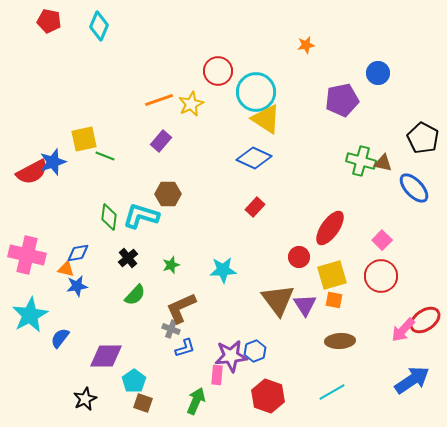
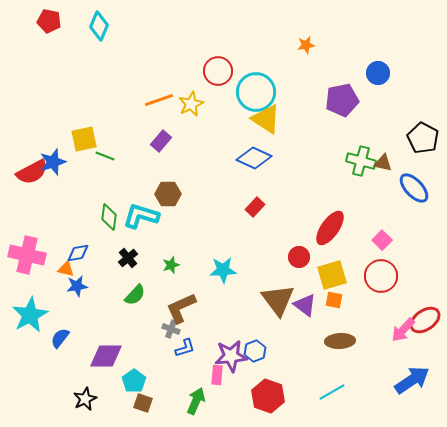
purple triangle at (305, 305): rotated 20 degrees counterclockwise
